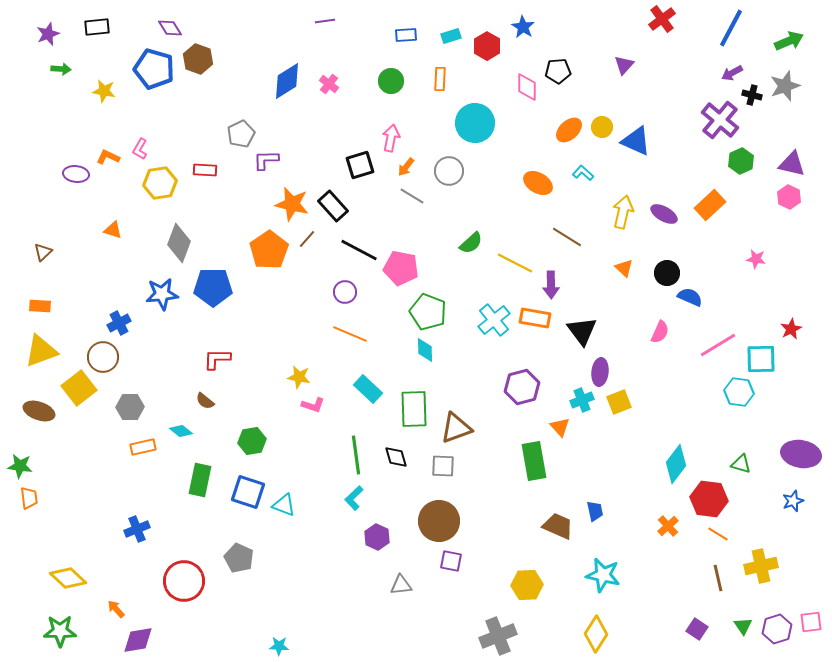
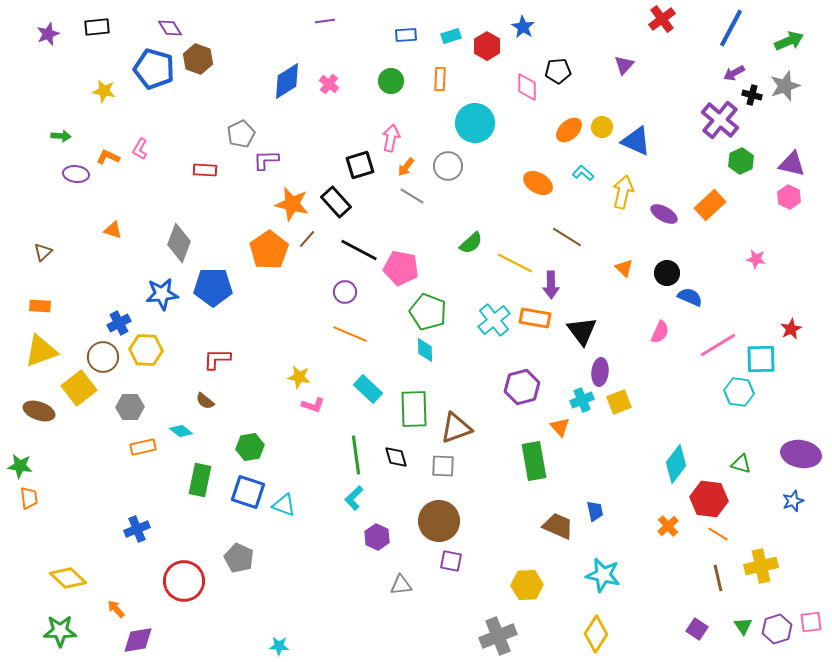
green arrow at (61, 69): moved 67 px down
purple arrow at (732, 73): moved 2 px right
gray circle at (449, 171): moved 1 px left, 5 px up
yellow hexagon at (160, 183): moved 14 px left, 167 px down; rotated 12 degrees clockwise
black rectangle at (333, 206): moved 3 px right, 4 px up
yellow arrow at (623, 212): moved 20 px up
green hexagon at (252, 441): moved 2 px left, 6 px down
